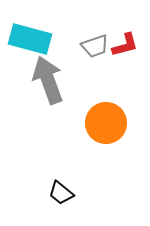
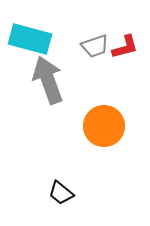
red L-shape: moved 2 px down
orange circle: moved 2 px left, 3 px down
